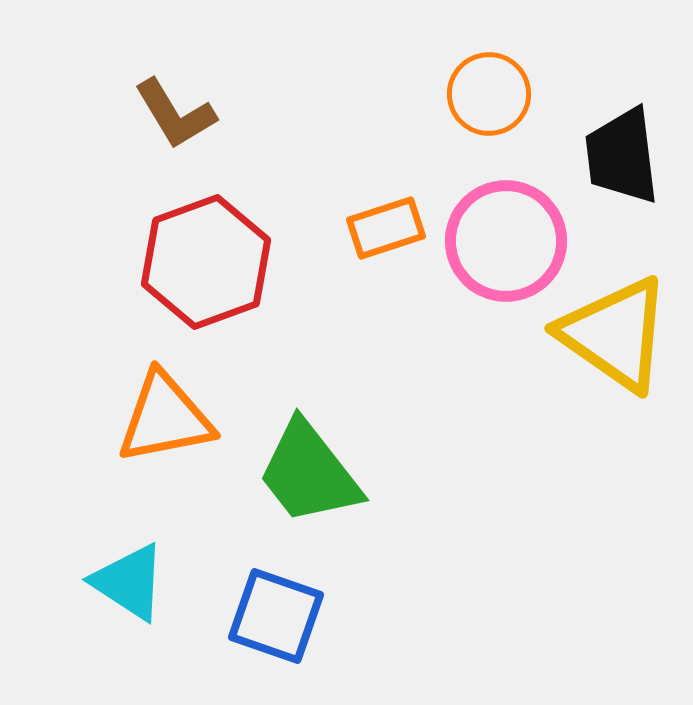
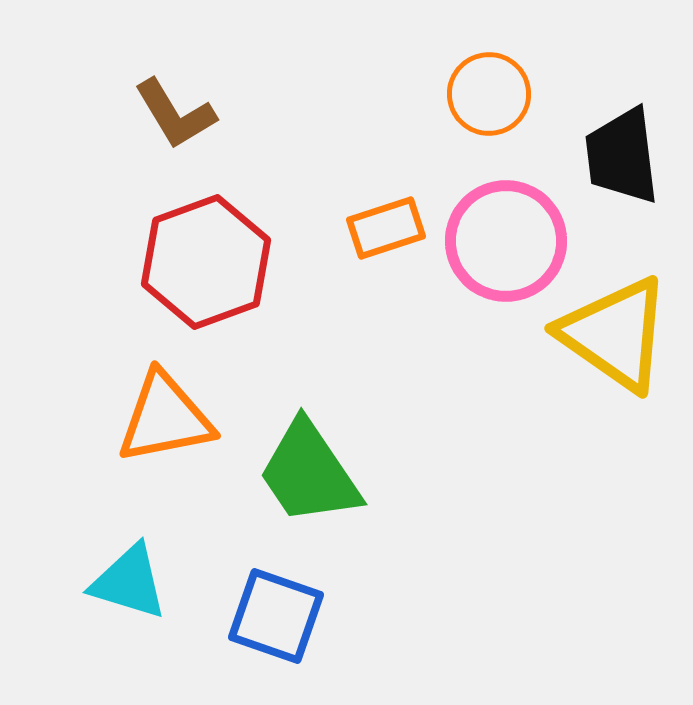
green trapezoid: rotated 4 degrees clockwise
cyan triangle: rotated 16 degrees counterclockwise
